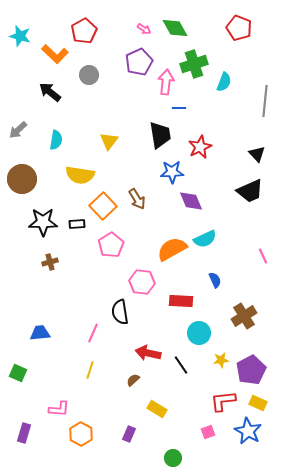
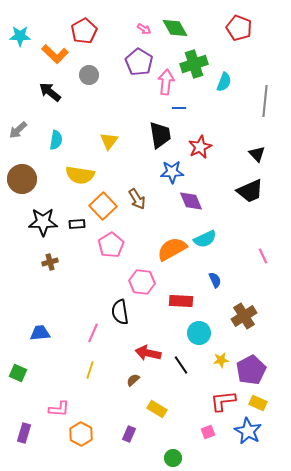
cyan star at (20, 36): rotated 15 degrees counterclockwise
purple pentagon at (139, 62): rotated 16 degrees counterclockwise
